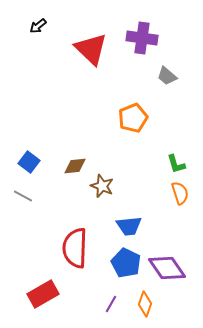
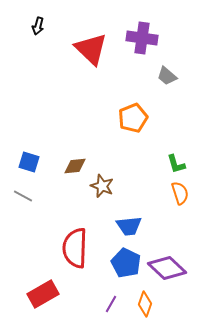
black arrow: rotated 36 degrees counterclockwise
blue square: rotated 20 degrees counterclockwise
purple diamond: rotated 12 degrees counterclockwise
